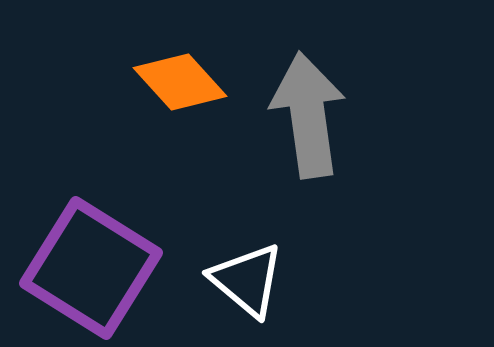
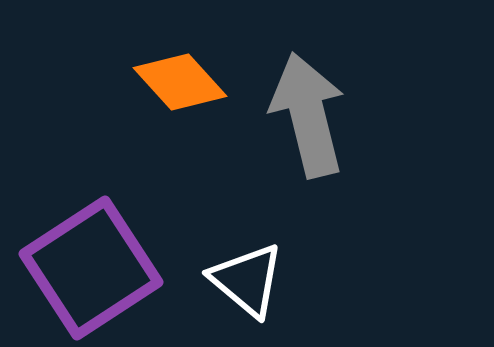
gray arrow: rotated 6 degrees counterclockwise
purple square: rotated 25 degrees clockwise
